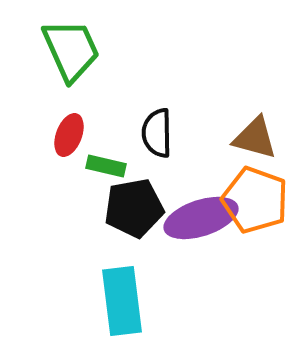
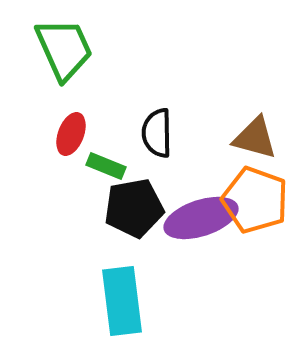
green trapezoid: moved 7 px left, 1 px up
red ellipse: moved 2 px right, 1 px up
green rectangle: rotated 9 degrees clockwise
